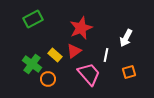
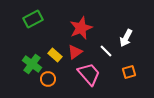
red triangle: moved 1 px right, 1 px down
white line: moved 4 px up; rotated 56 degrees counterclockwise
